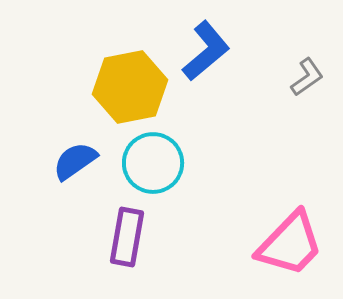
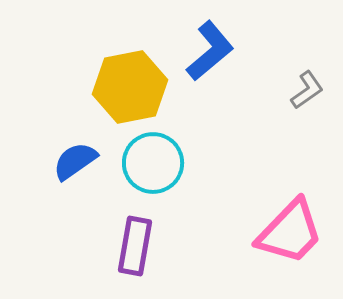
blue L-shape: moved 4 px right
gray L-shape: moved 13 px down
purple rectangle: moved 8 px right, 9 px down
pink trapezoid: moved 12 px up
